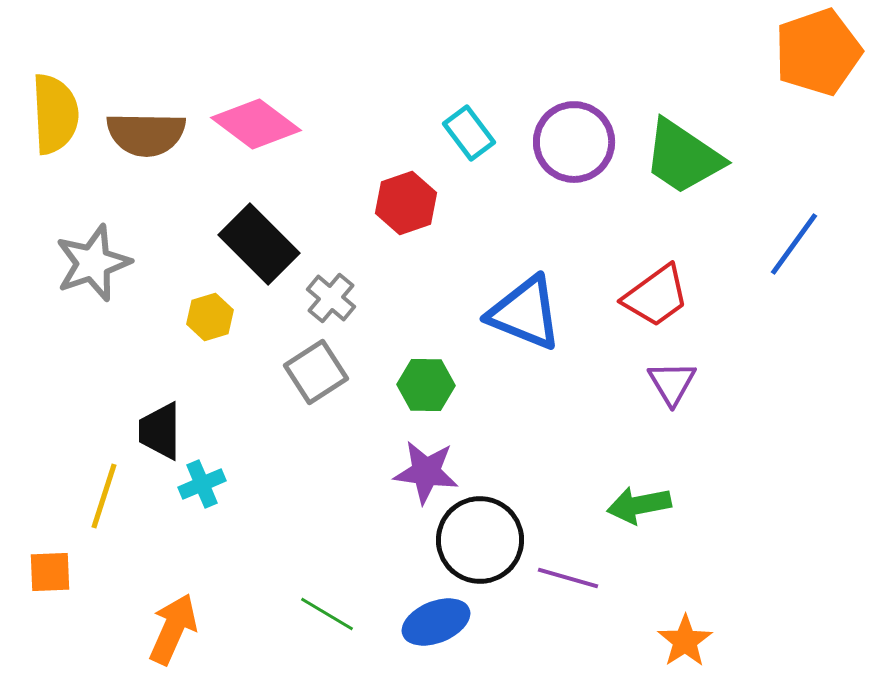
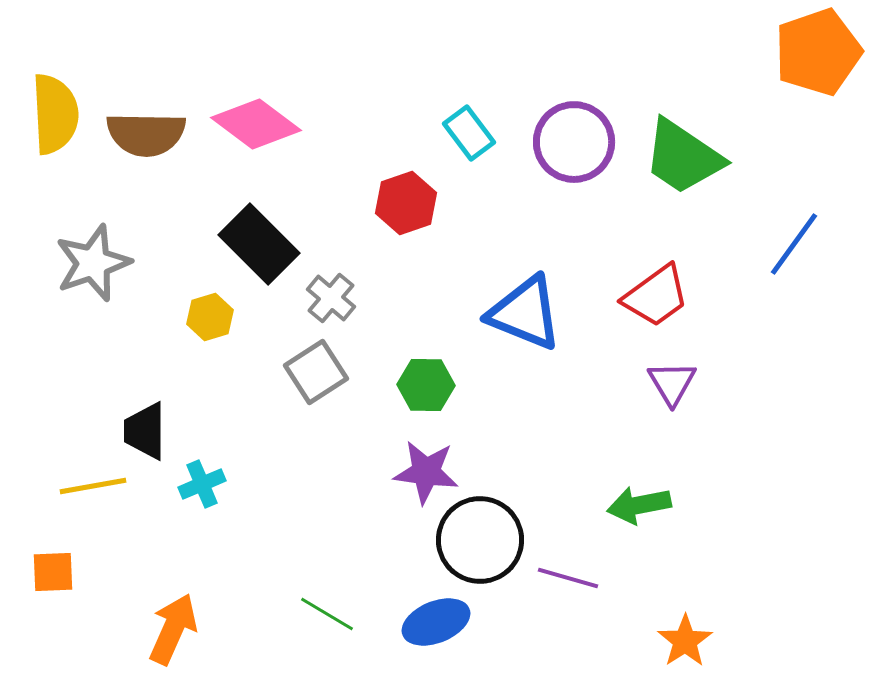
black trapezoid: moved 15 px left
yellow line: moved 11 px left, 10 px up; rotated 62 degrees clockwise
orange square: moved 3 px right
